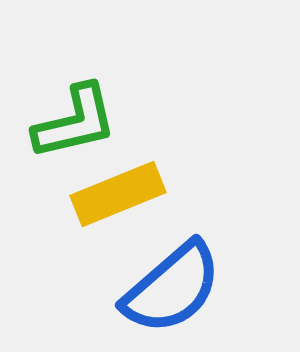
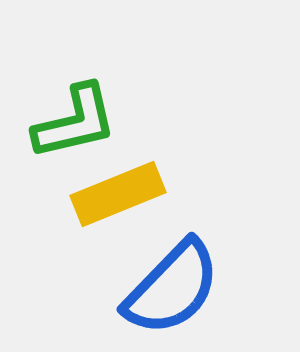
blue semicircle: rotated 5 degrees counterclockwise
